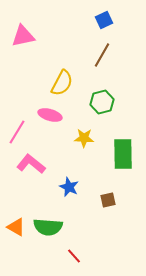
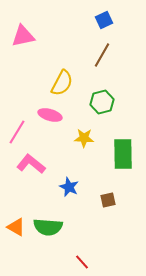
red line: moved 8 px right, 6 px down
